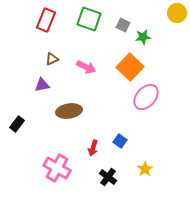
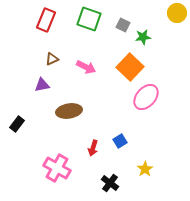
blue square: rotated 24 degrees clockwise
black cross: moved 2 px right, 6 px down
